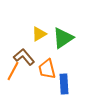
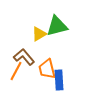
green triangle: moved 6 px left, 12 px up; rotated 20 degrees clockwise
orange line: moved 3 px right
blue rectangle: moved 5 px left, 4 px up
